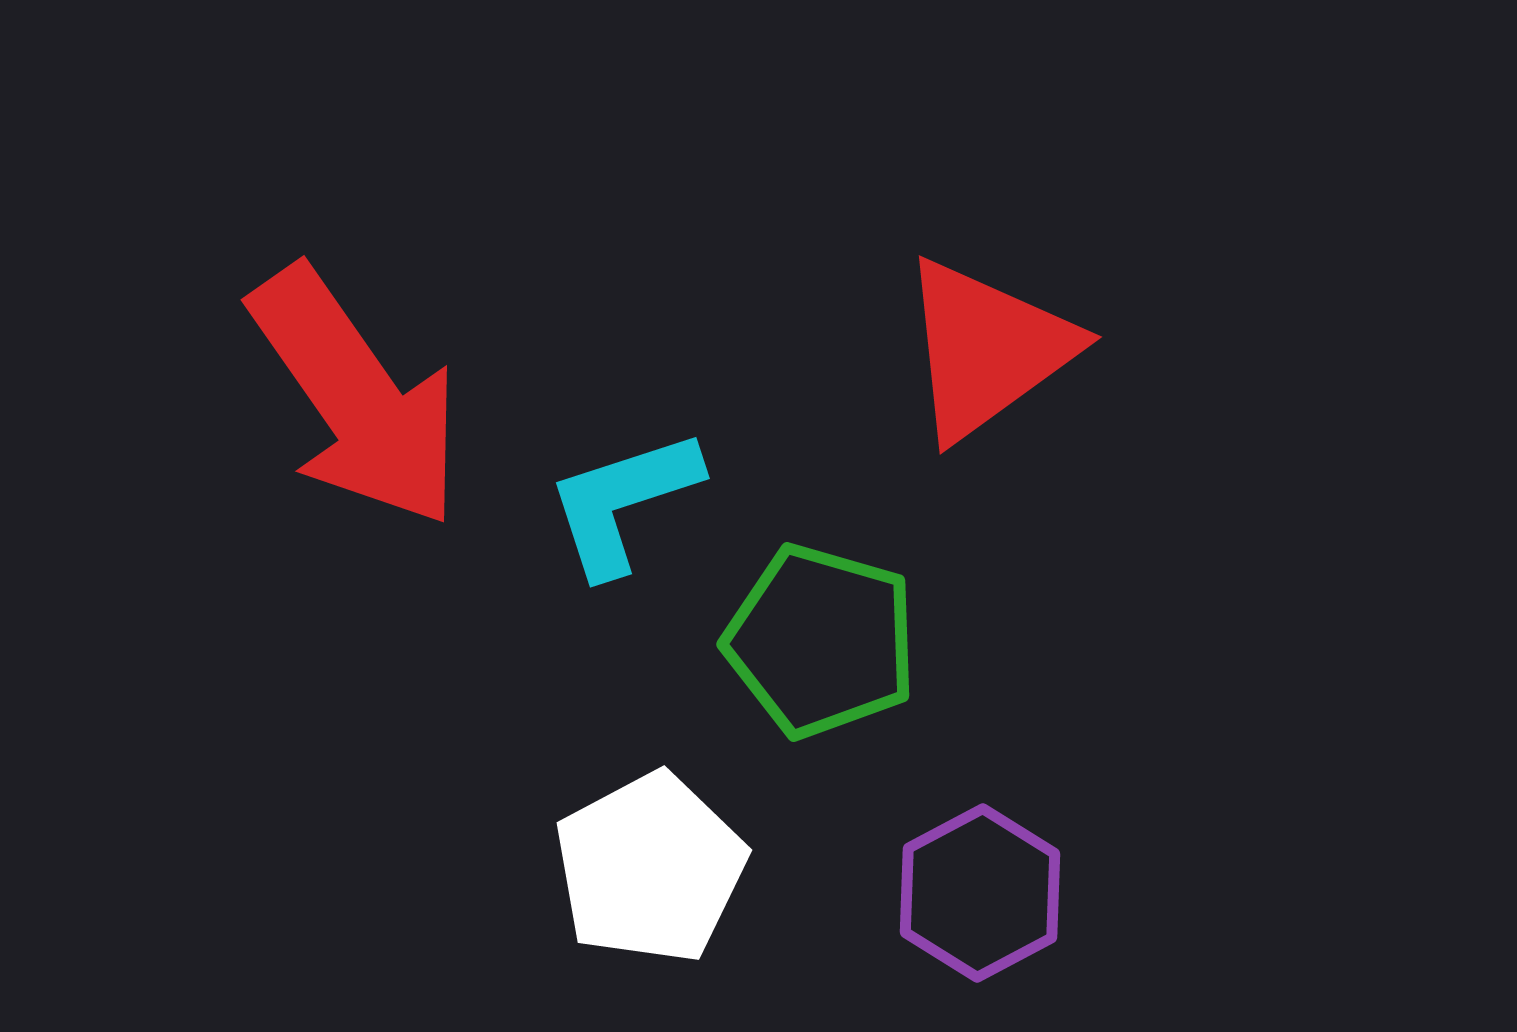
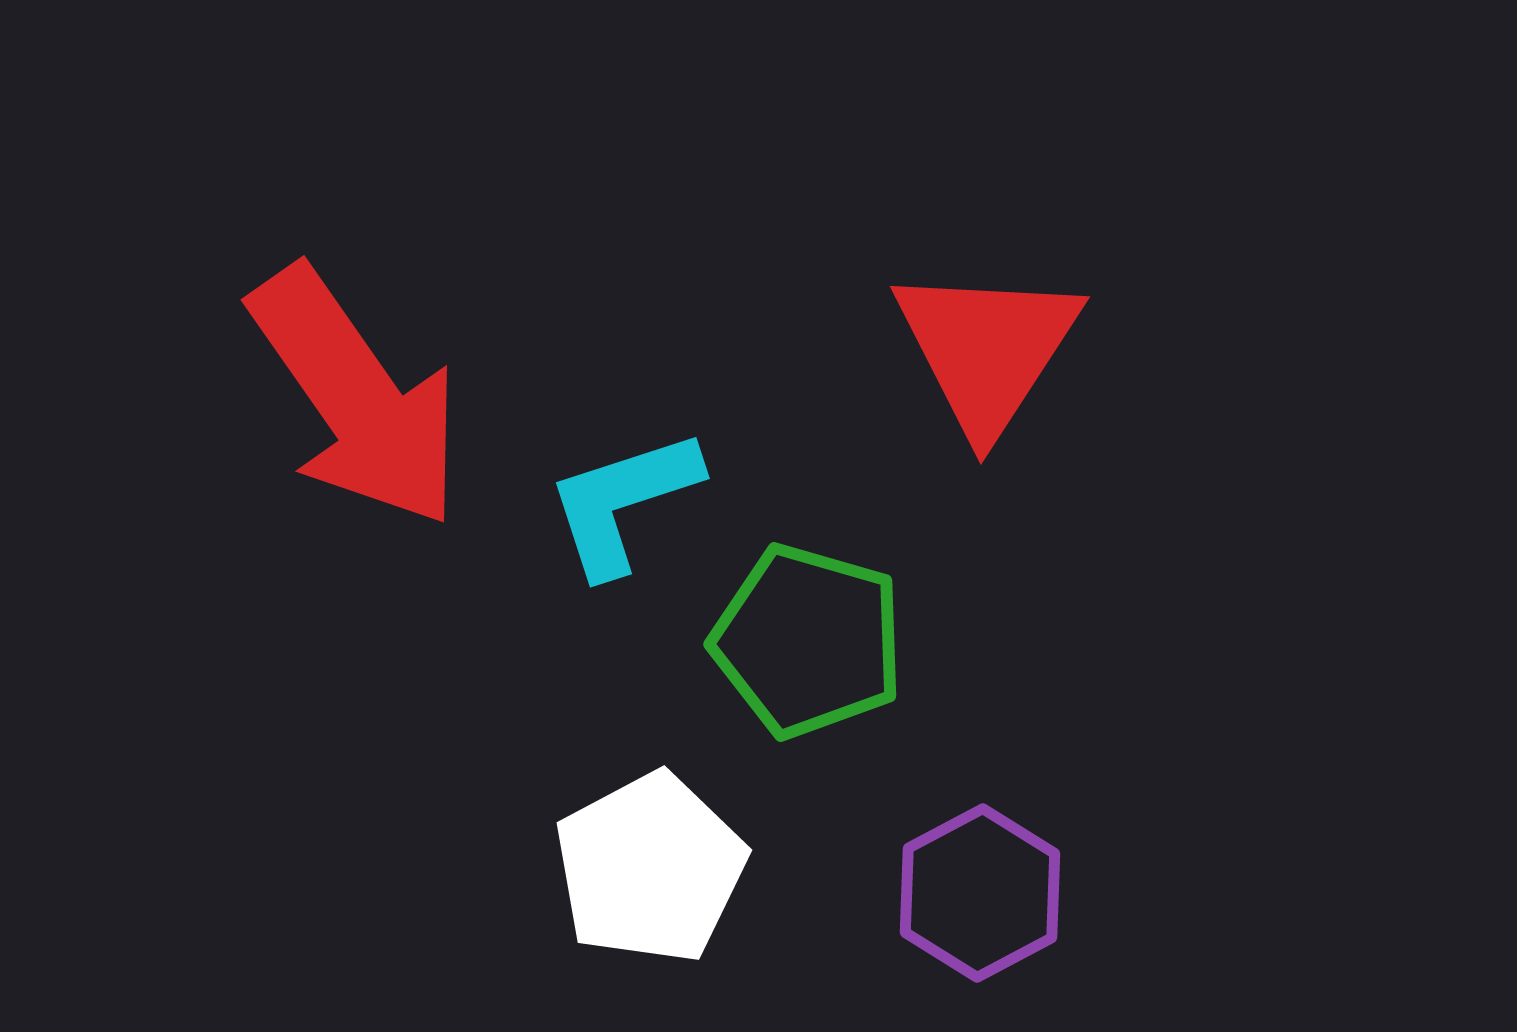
red triangle: rotated 21 degrees counterclockwise
green pentagon: moved 13 px left
